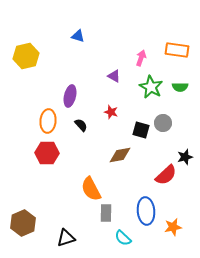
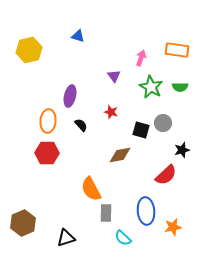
yellow hexagon: moved 3 px right, 6 px up
purple triangle: rotated 24 degrees clockwise
black star: moved 3 px left, 7 px up
